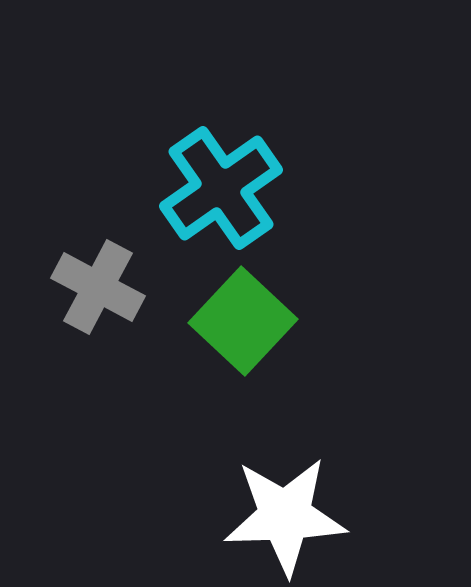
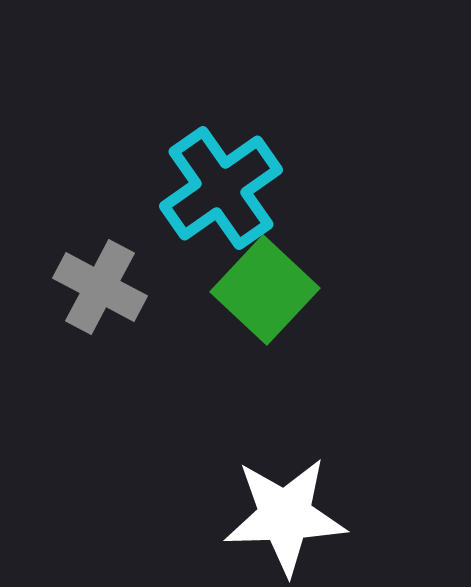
gray cross: moved 2 px right
green square: moved 22 px right, 31 px up
